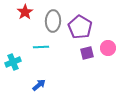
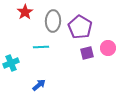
cyan cross: moved 2 px left, 1 px down
